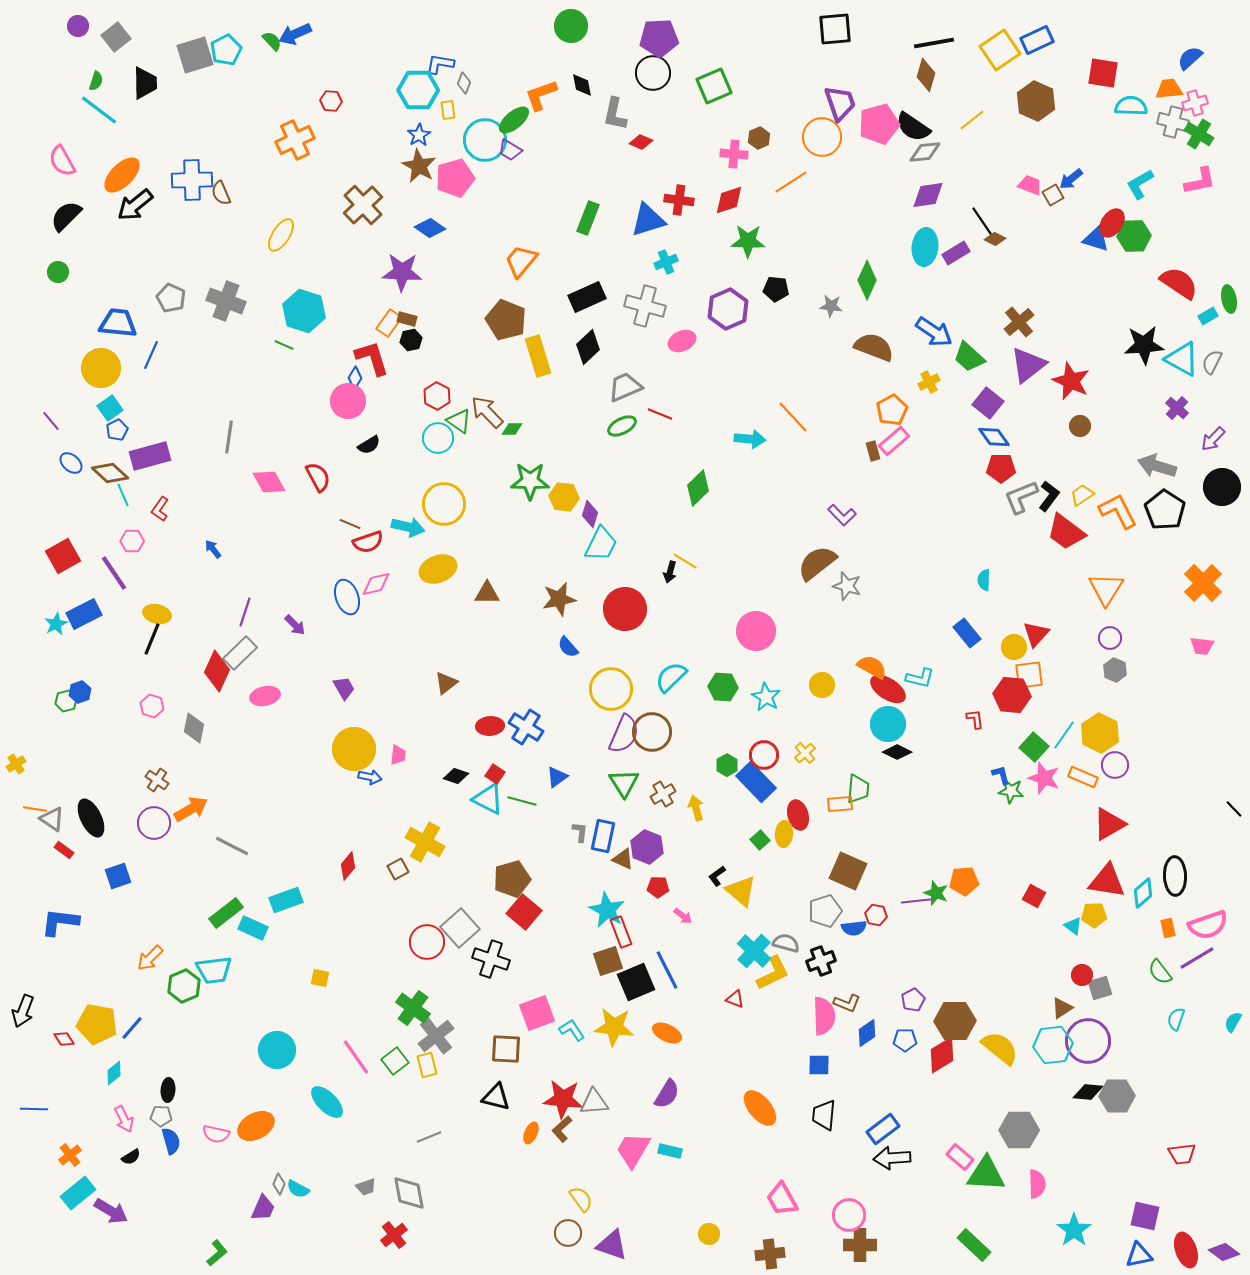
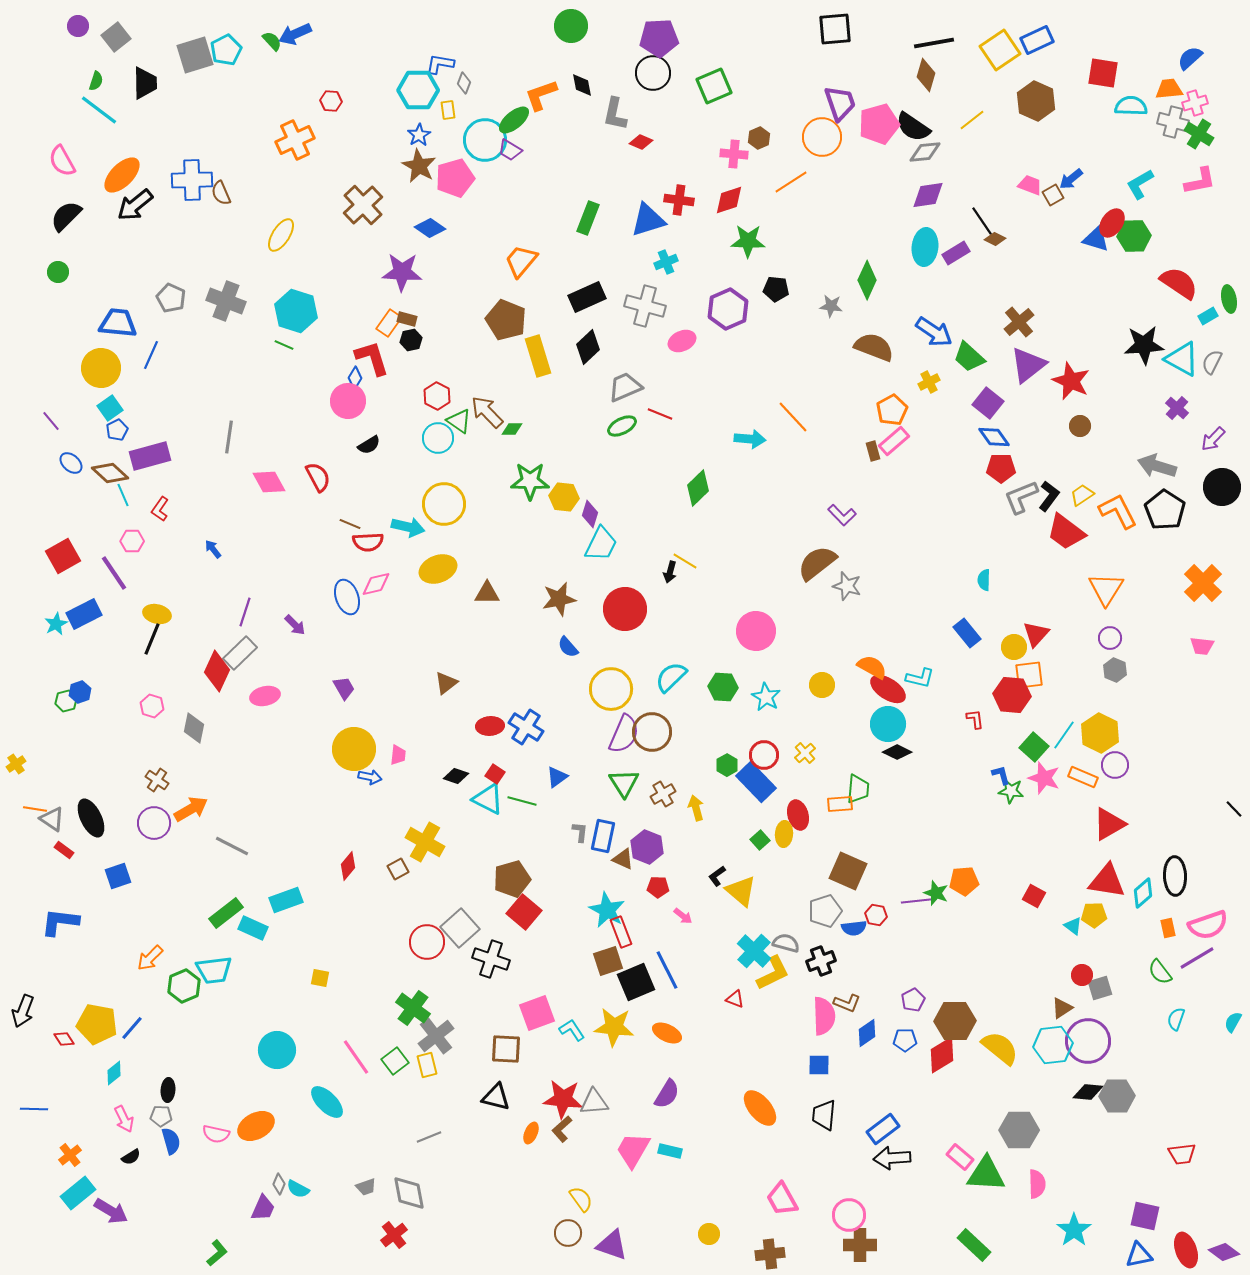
cyan hexagon at (304, 311): moved 8 px left
red semicircle at (368, 542): rotated 16 degrees clockwise
